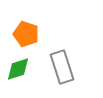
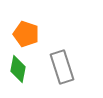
green diamond: rotated 60 degrees counterclockwise
